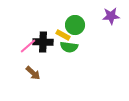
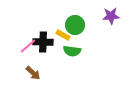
green semicircle: moved 3 px right, 4 px down
